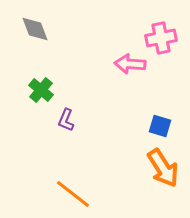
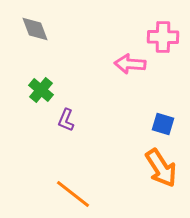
pink cross: moved 2 px right, 1 px up; rotated 12 degrees clockwise
blue square: moved 3 px right, 2 px up
orange arrow: moved 2 px left
